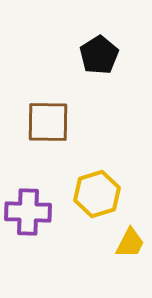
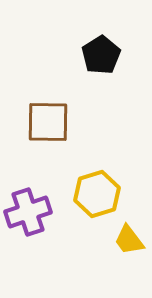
black pentagon: moved 2 px right
purple cross: rotated 21 degrees counterclockwise
yellow trapezoid: moved 1 px left, 3 px up; rotated 116 degrees clockwise
